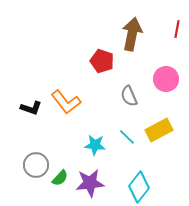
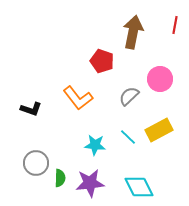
red line: moved 2 px left, 4 px up
brown arrow: moved 1 px right, 2 px up
pink circle: moved 6 px left
gray semicircle: rotated 70 degrees clockwise
orange L-shape: moved 12 px right, 4 px up
black L-shape: moved 1 px down
cyan line: moved 1 px right
gray circle: moved 2 px up
green semicircle: rotated 42 degrees counterclockwise
cyan diamond: rotated 64 degrees counterclockwise
